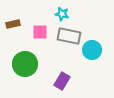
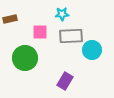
cyan star: rotated 16 degrees counterclockwise
brown rectangle: moved 3 px left, 5 px up
gray rectangle: moved 2 px right; rotated 15 degrees counterclockwise
green circle: moved 6 px up
purple rectangle: moved 3 px right
